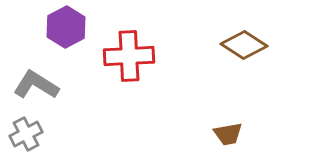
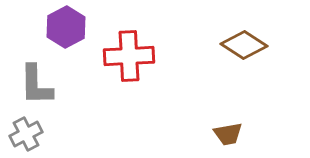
gray L-shape: rotated 123 degrees counterclockwise
